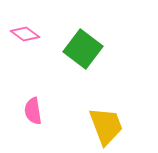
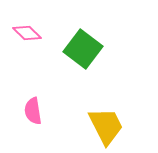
pink diamond: moved 2 px right, 1 px up; rotated 8 degrees clockwise
yellow trapezoid: rotated 6 degrees counterclockwise
